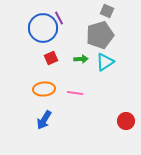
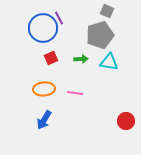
cyan triangle: moved 4 px right; rotated 42 degrees clockwise
